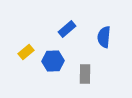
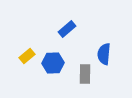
blue semicircle: moved 17 px down
yellow rectangle: moved 1 px right, 4 px down
blue hexagon: moved 2 px down
